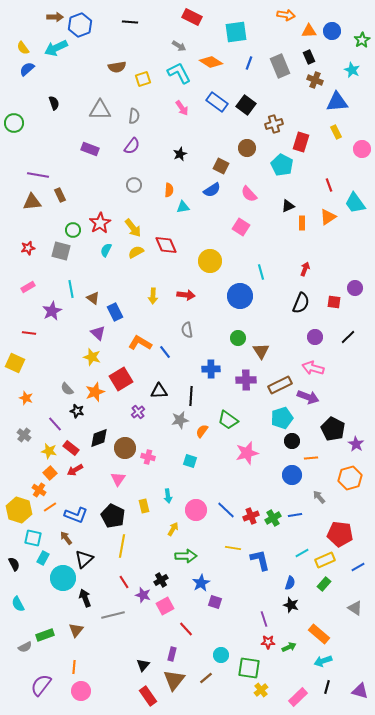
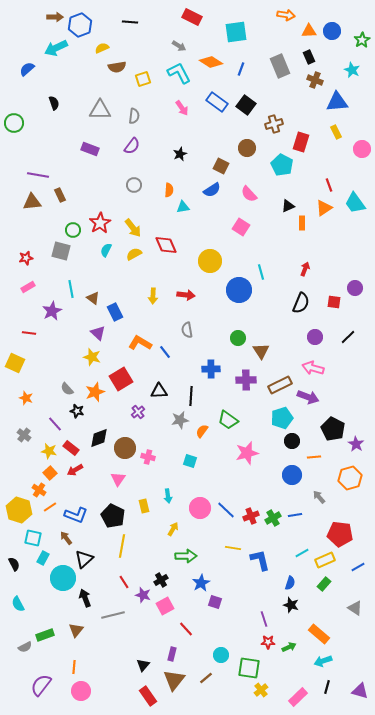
yellow semicircle at (23, 48): moved 79 px right; rotated 104 degrees clockwise
blue line at (249, 63): moved 8 px left, 6 px down
orange triangle at (328, 217): moved 4 px left, 9 px up
red star at (28, 248): moved 2 px left, 10 px down
yellow semicircle at (136, 252): moved 2 px left, 2 px down
blue circle at (240, 296): moved 1 px left, 6 px up
orange line at (311, 458): moved 3 px right, 1 px up
pink circle at (196, 510): moved 4 px right, 2 px up
